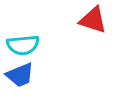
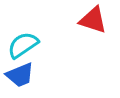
cyan semicircle: rotated 152 degrees clockwise
